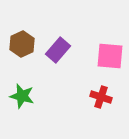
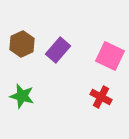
pink square: rotated 20 degrees clockwise
red cross: rotated 10 degrees clockwise
